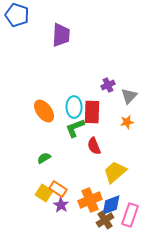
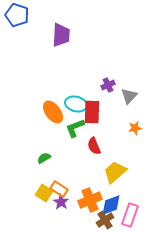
cyan ellipse: moved 2 px right, 3 px up; rotated 75 degrees counterclockwise
orange ellipse: moved 9 px right, 1 px down
orange star: moved 8 px right, 6 px down
orange rectangle: moved 1 px right
purple star: moved 3 px up
